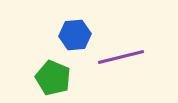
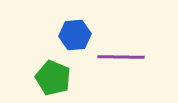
purple line: rotated 15 degrees clockwise
